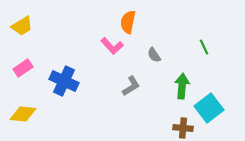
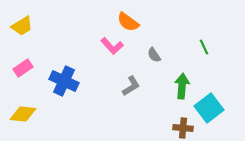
orange semicircle: rotated 65 degrees counterclockwise
